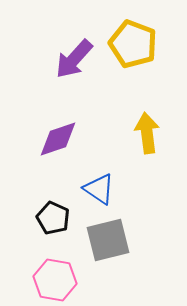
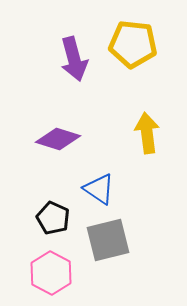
yellow pentagon: rotated 15 degrees counterclockwise
purple arrow: rotated 57 degrees counterclockwise
purple diamond: rotated 36 degrees clockwise
pink hexagon: moved 4 px left, 7 px up; rotated 18 degrees clockwise
